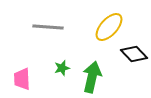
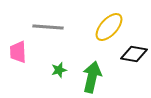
black diamond: rotated 36 degrees counterclockwise
green star: moved 3 px left, 2 px down
pink trapezoid: moved 4 px left, 27 px up
